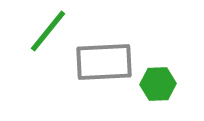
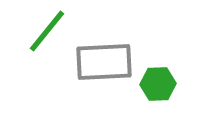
green line: moved 1 px left
